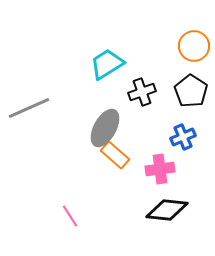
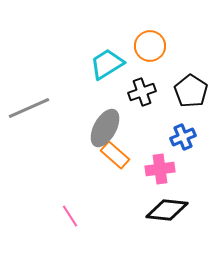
orange circle: moved 44 px left
